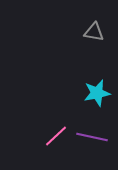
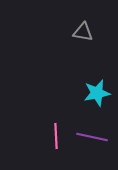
gray triangle: moved 11 px left
pink line: rotated 50 degrees counterclockwise
